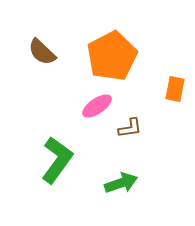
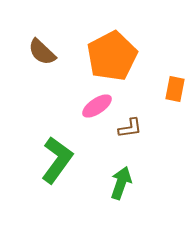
green arrow: rotated 52 degrees counterclockwise
